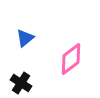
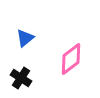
black cross: moved 5 px up
